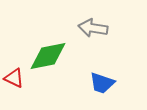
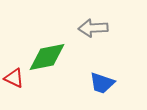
gray arrow: rotated 12 degrees counterclockwise
green diamond: moved 1 px left, 1 px down
